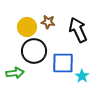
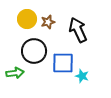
brown star: rotated 24 degrees counterclockwise
yellow circle: moved 8 px up
cyan star: rotated 16 degrees counterclockwise
